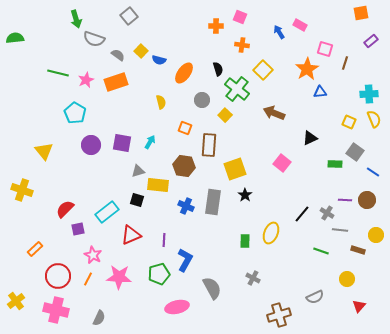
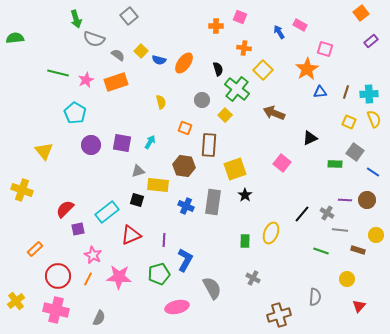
orange square at (361, 13): rotated 28 degrees counterclockwise
orange cross at (242, 45): moved 2 px right, 3 px down
brown line at (345, 63): moved 1 px right, 29 px down
orange ellipse at (184, 73): moved 10 px up
gray semicircle at (315, 297): rotated 60 degrees counterclockwise
